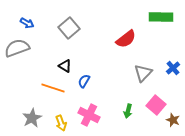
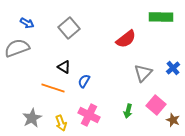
black triangle: moved 1 px left, 1 px down
